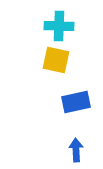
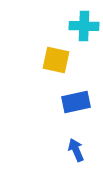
cyan cross: moved 25 px right
blue arrow: rotated 20 degrees counterclockwise
